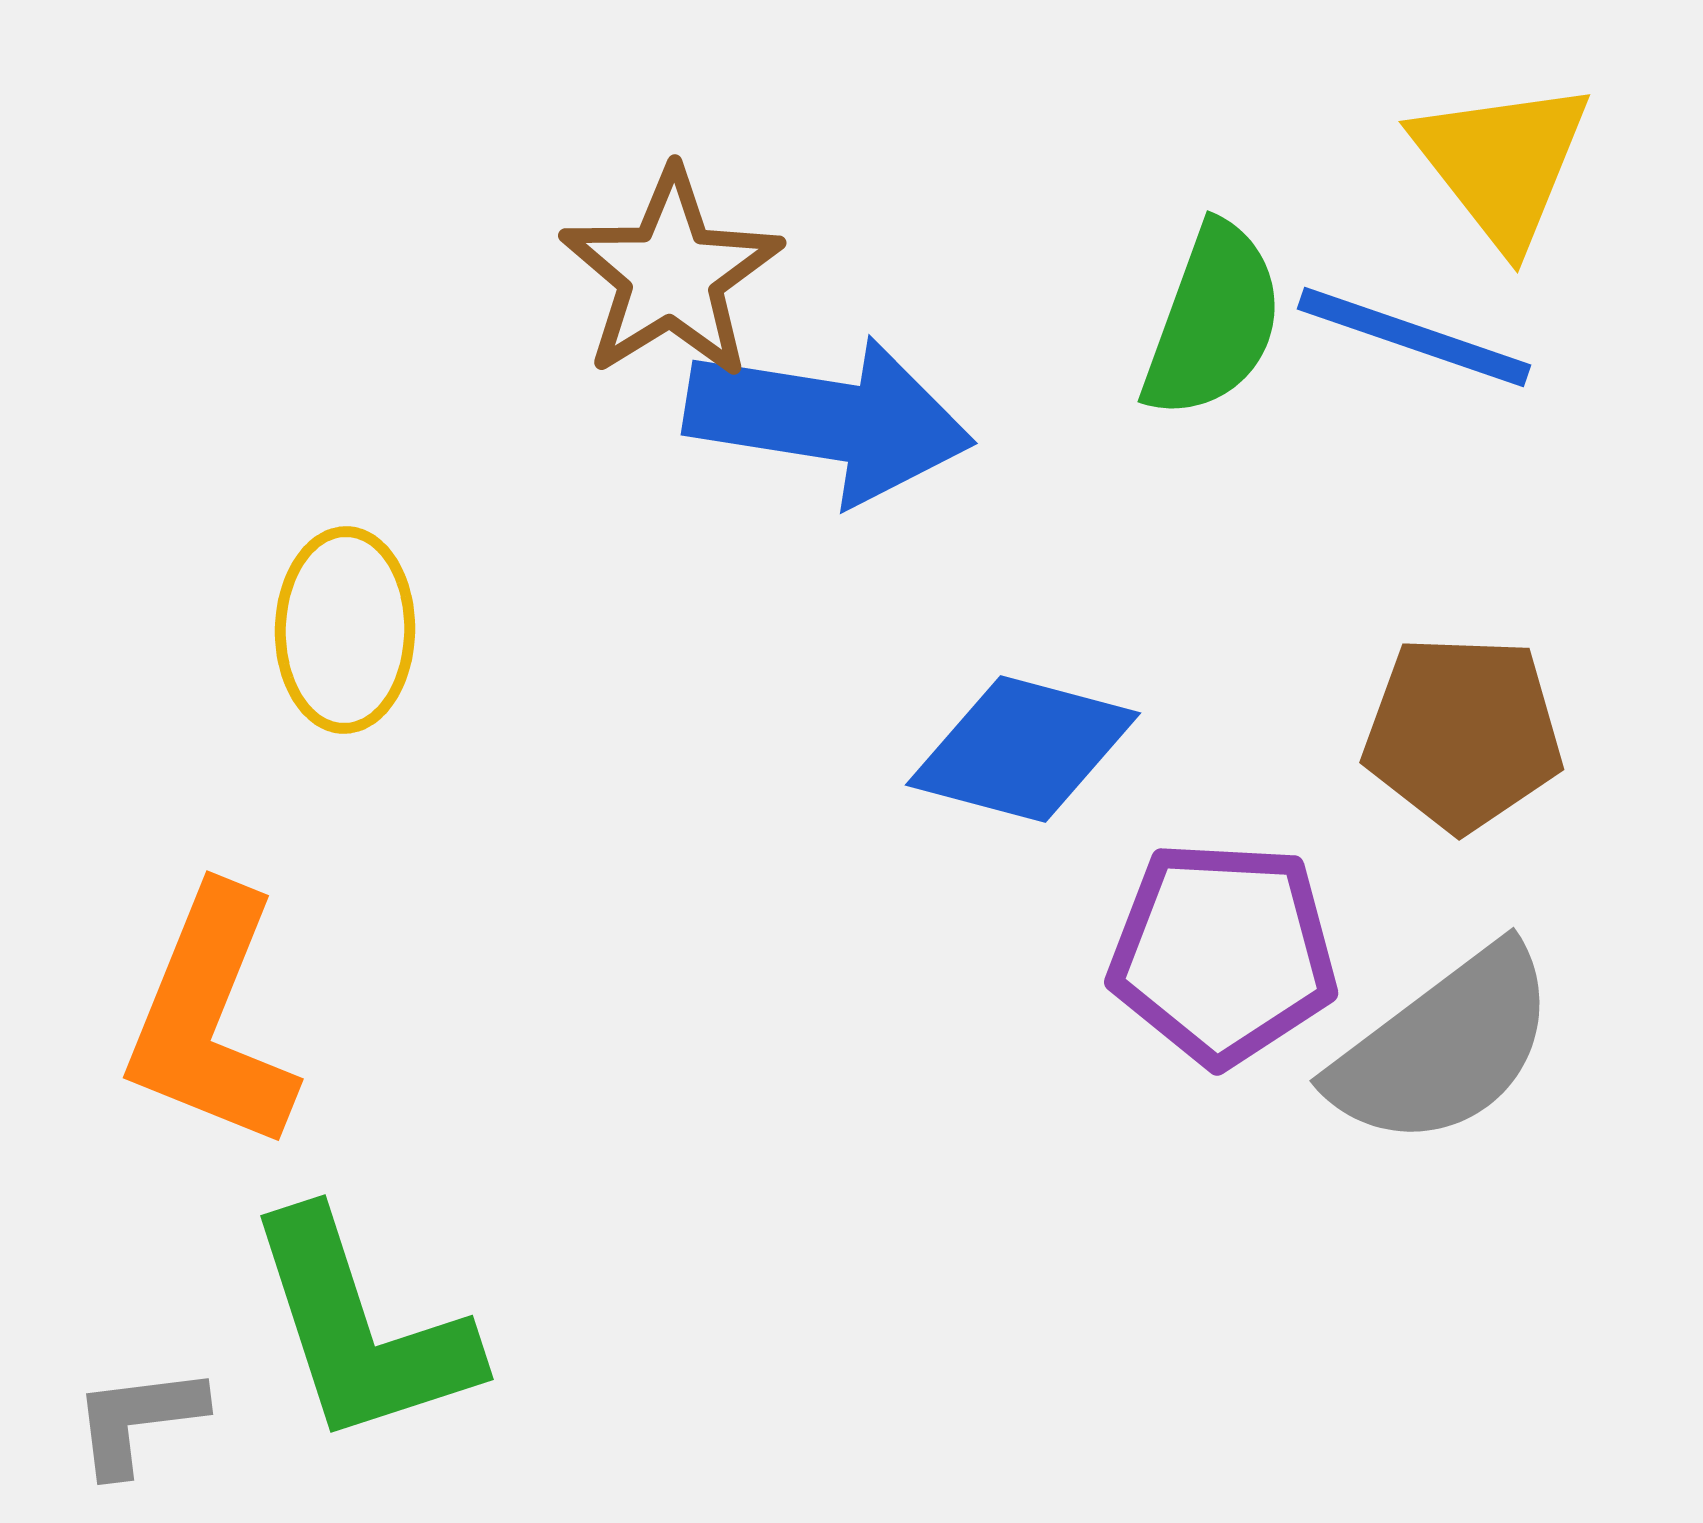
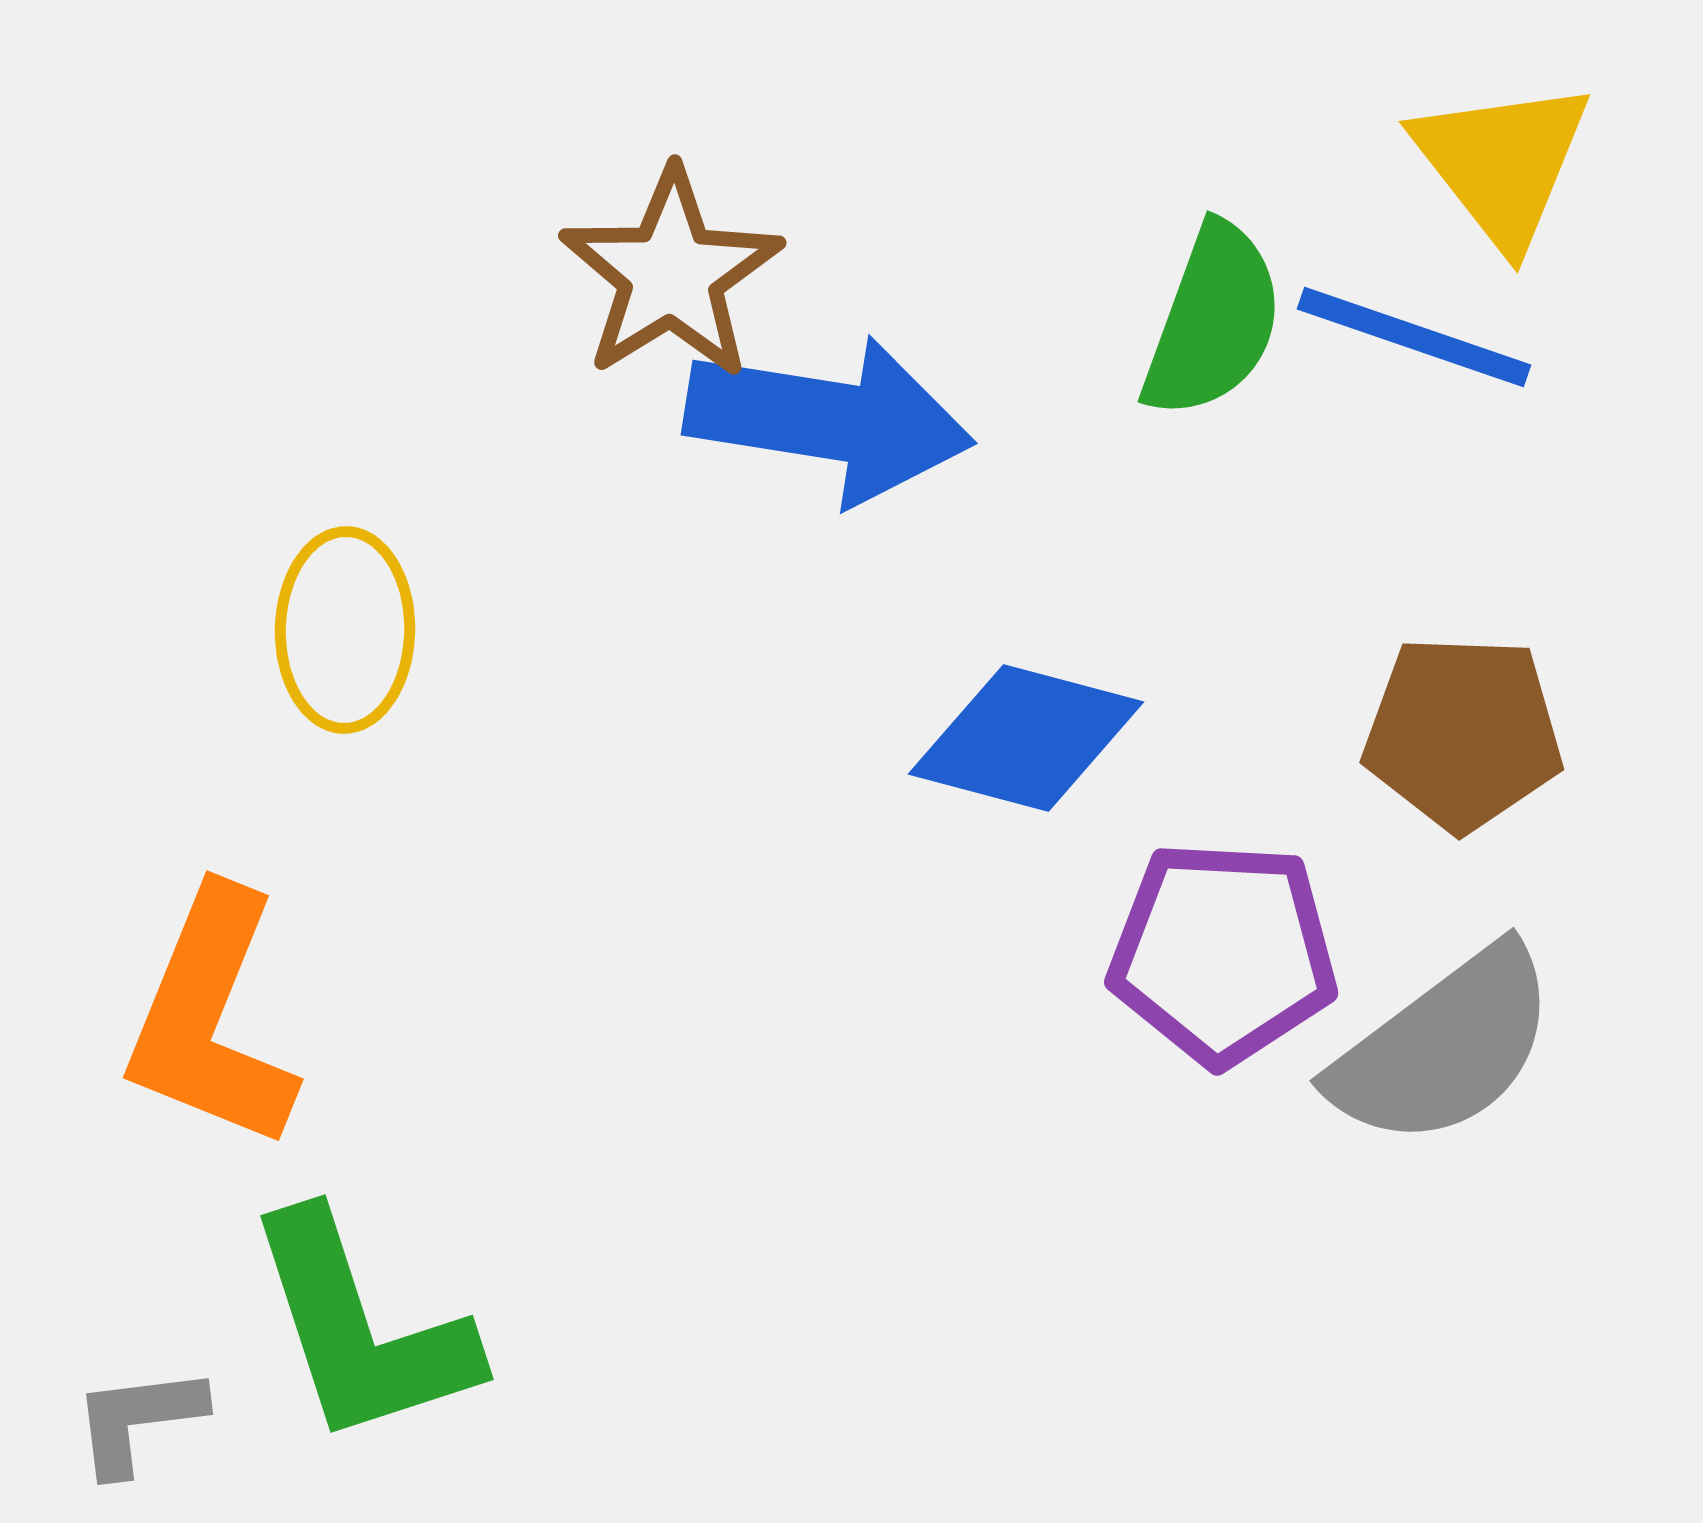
blue diamond: moved 3 px right, 11 px up
